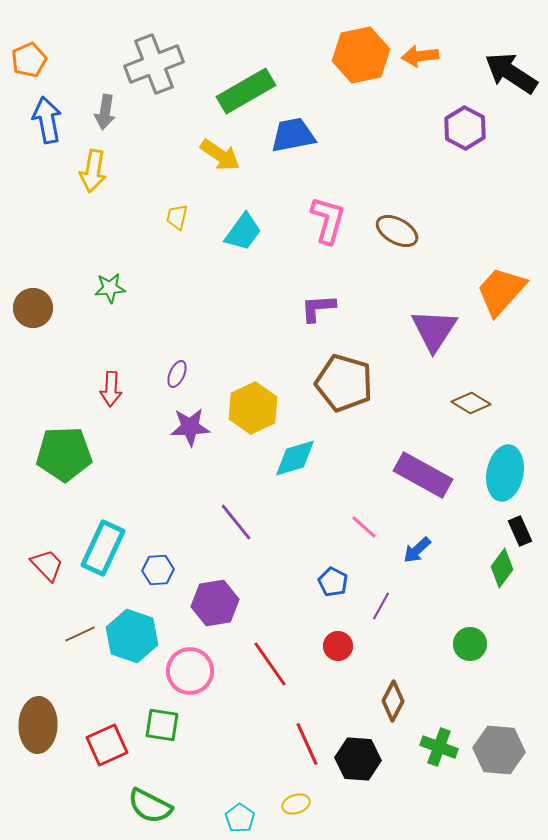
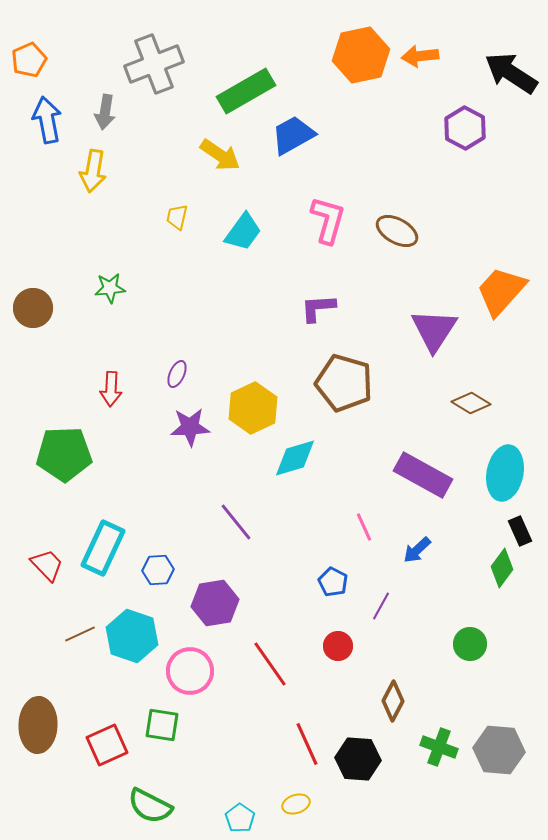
blue trapezoid at (293, 135): rotated 18 degrees counterclockwise
pink line at (364, 527): rotated 24 degrees clockwise
